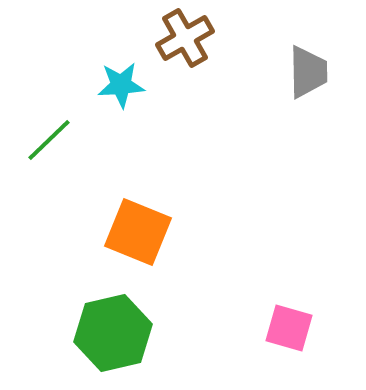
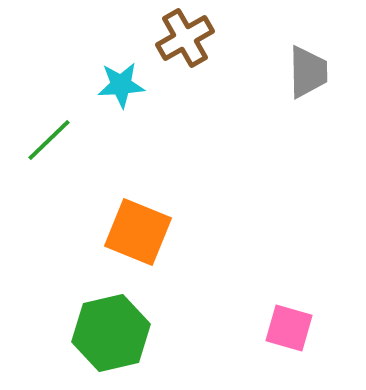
green hexagon: moved 2 px left
